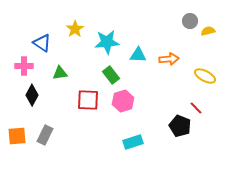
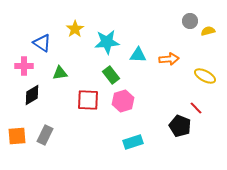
black diamond: rotated 30 degrees clockwise
